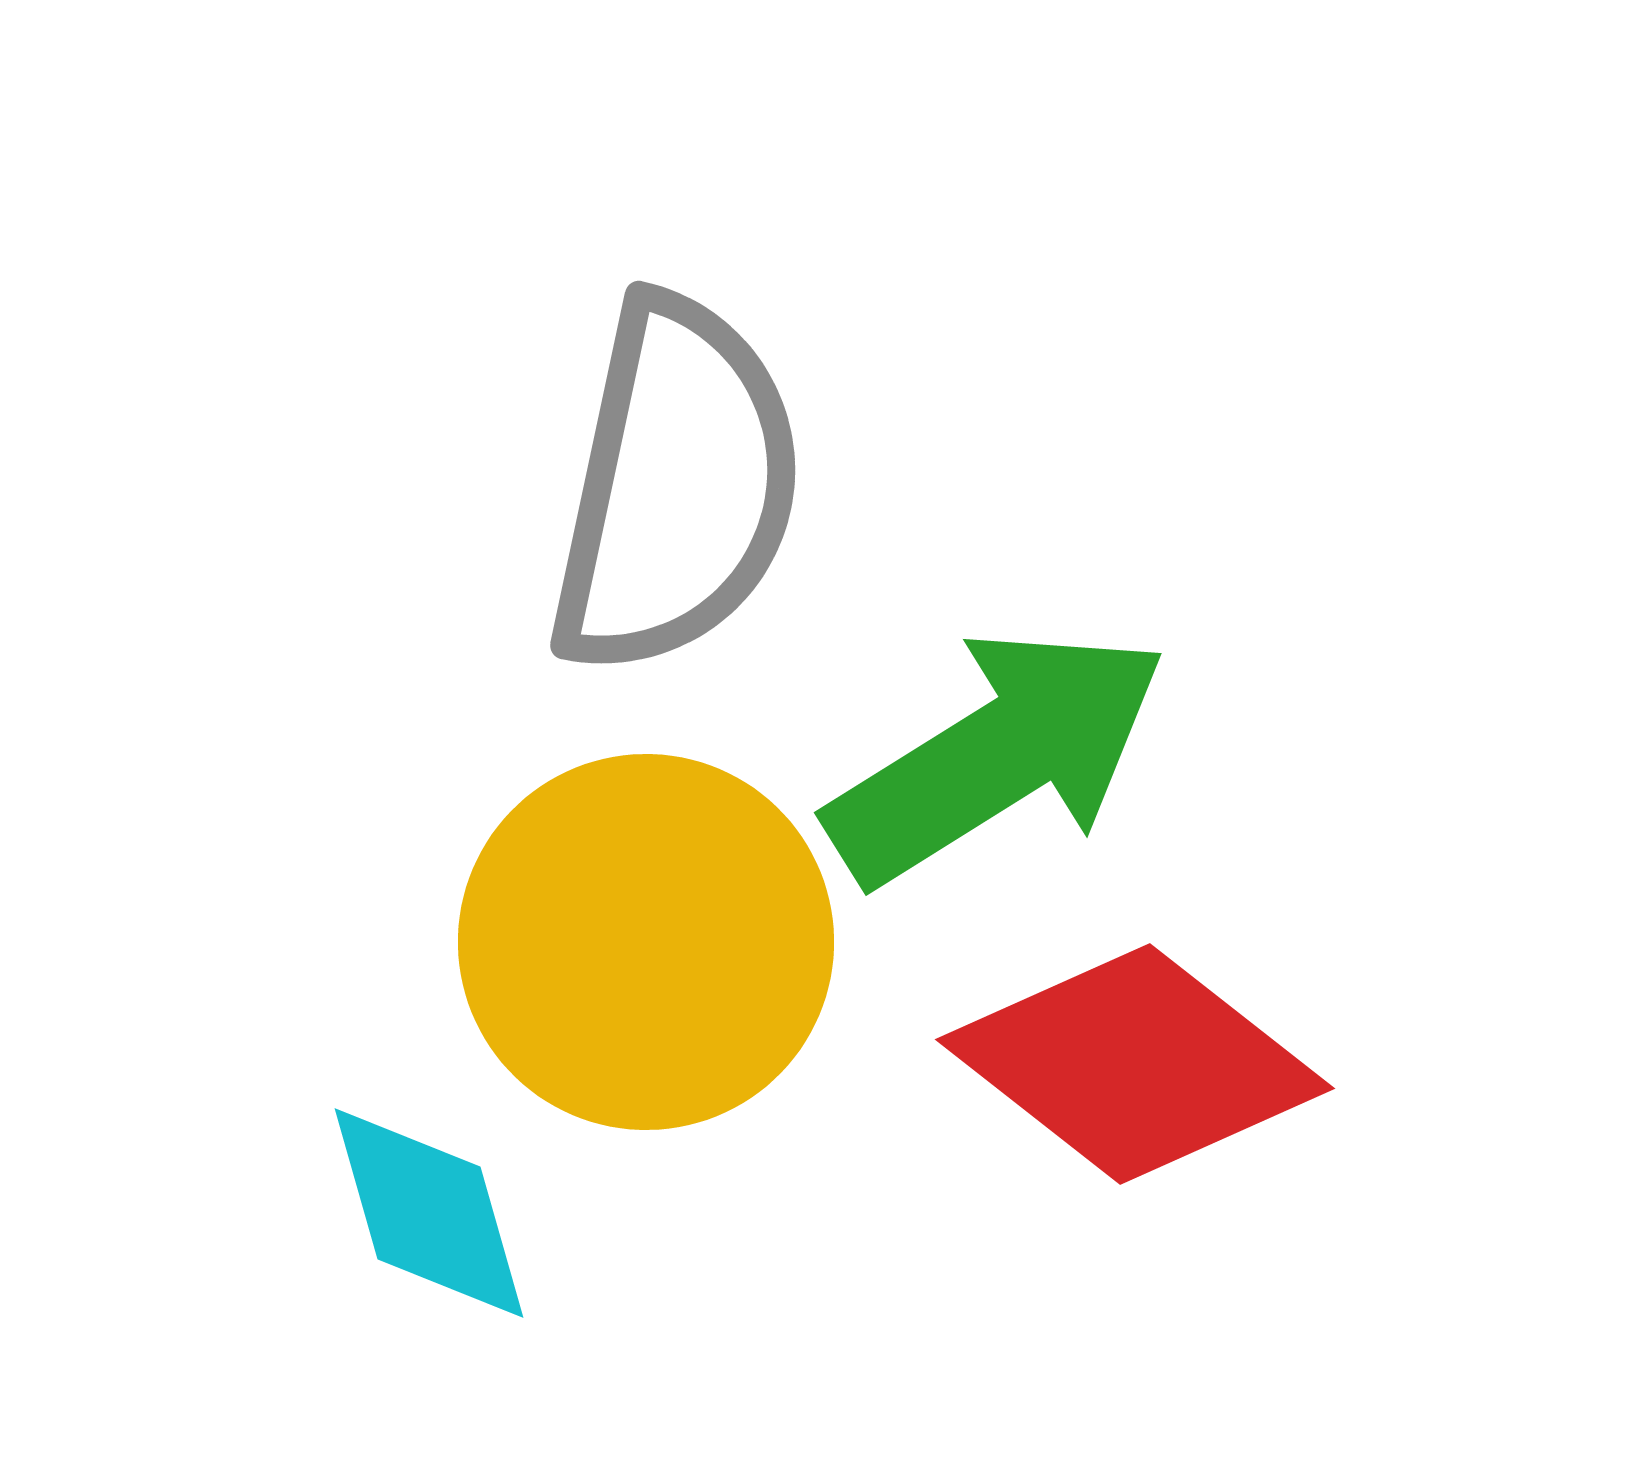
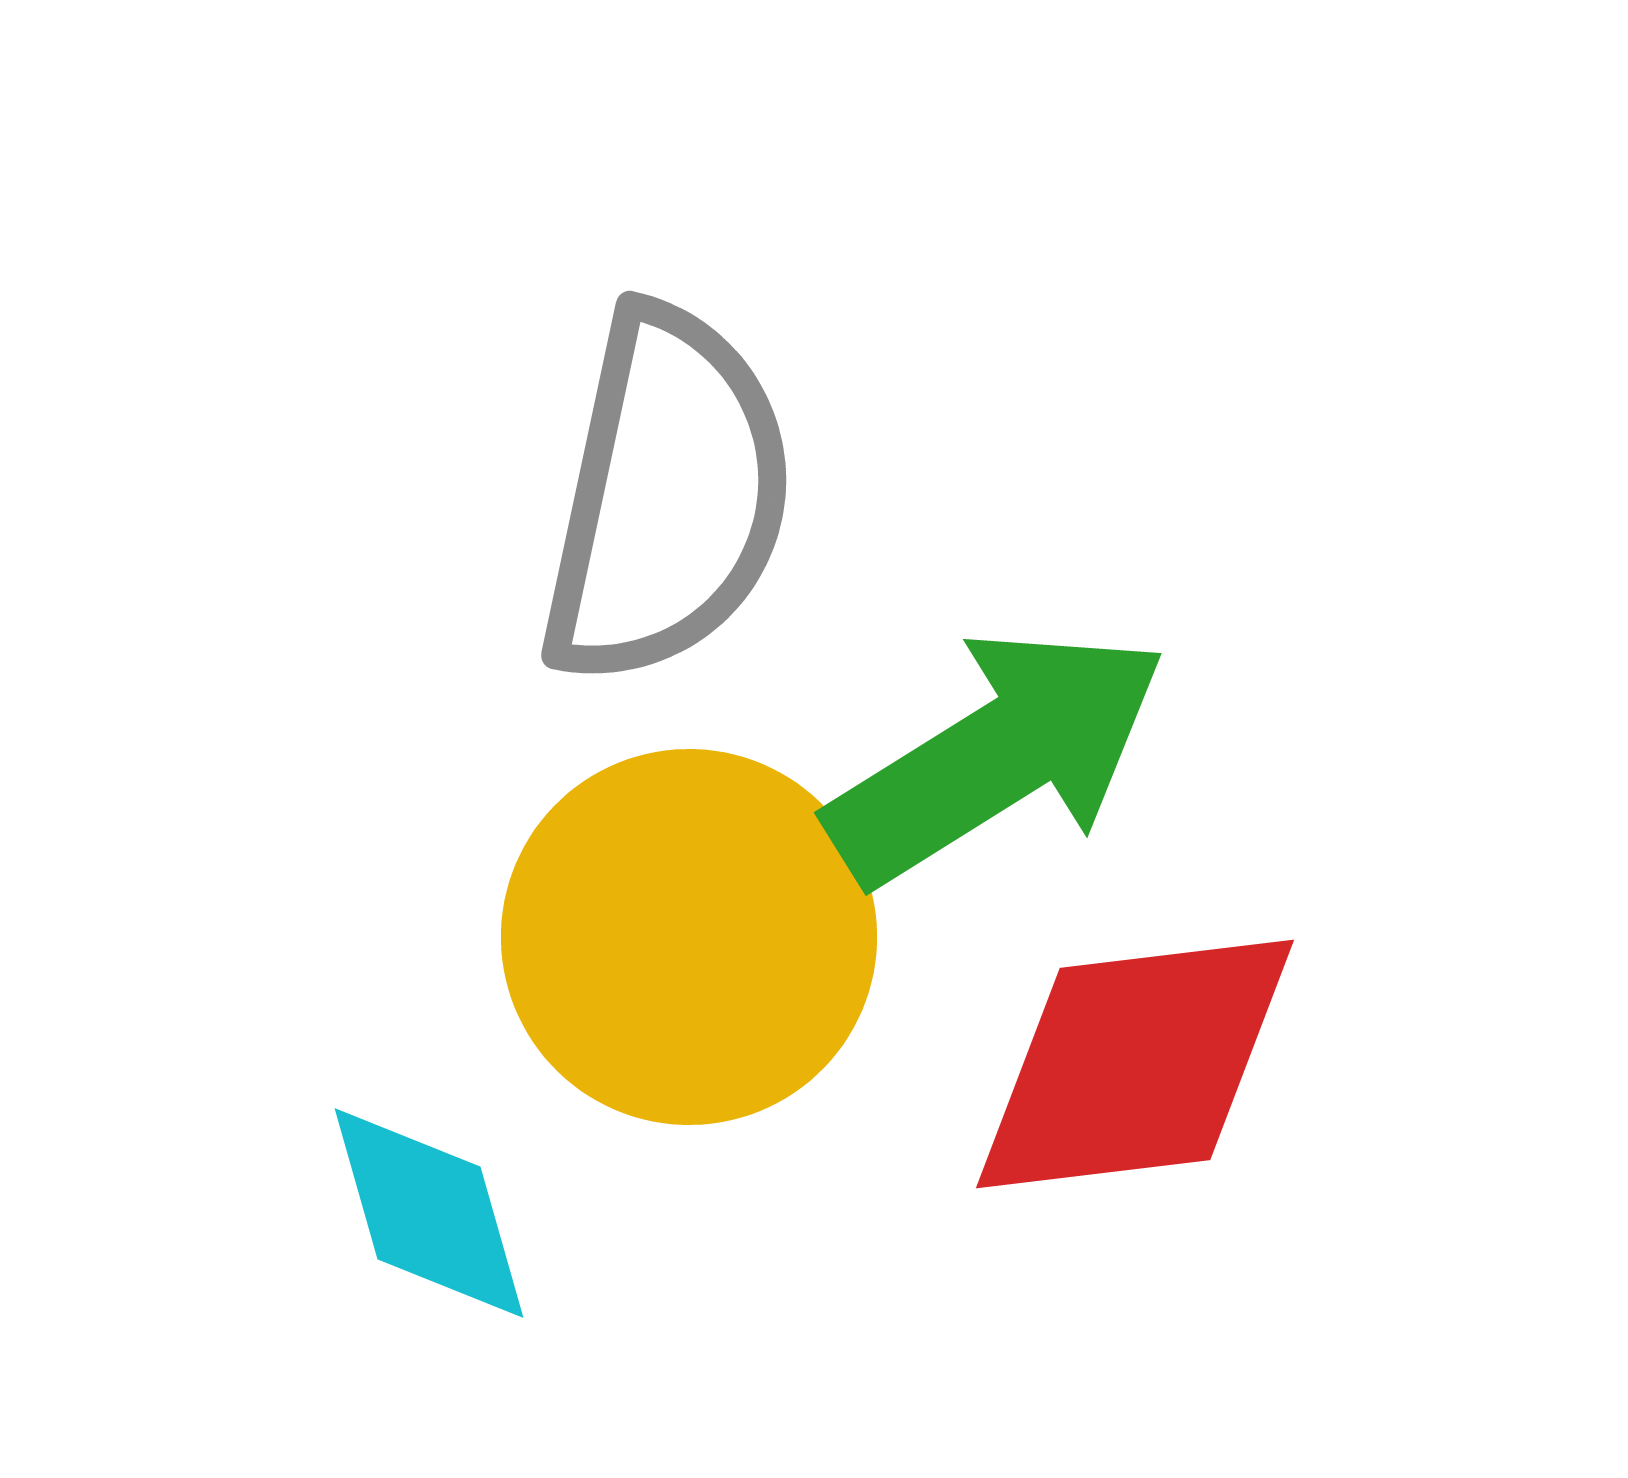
gray semicircle: moved 9 px left, 10 px down
yellow circle: moved 43 px right, 5 px up
red diamond: rotated 45 degrees counterclockwise
